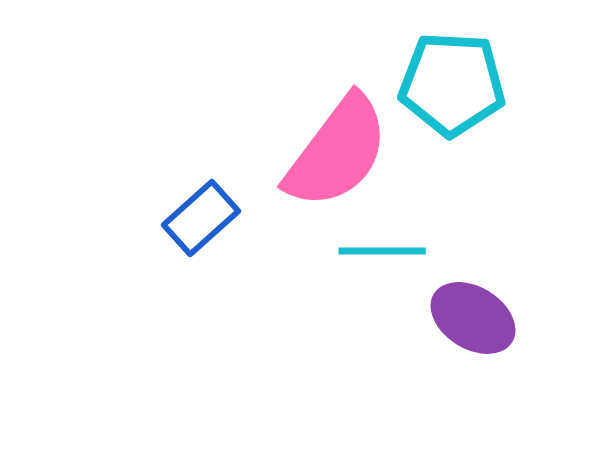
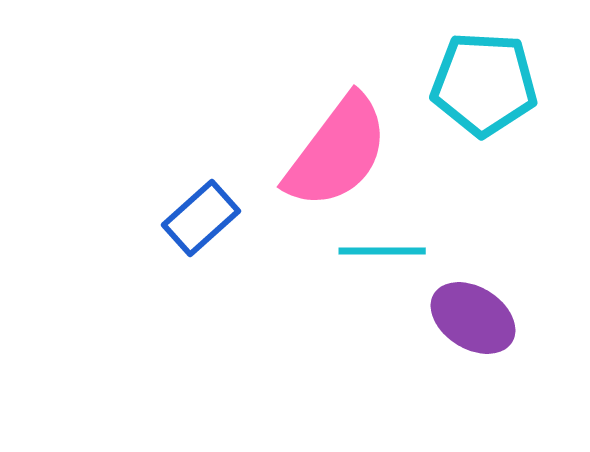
cyan pentagon: moved 32 px right
